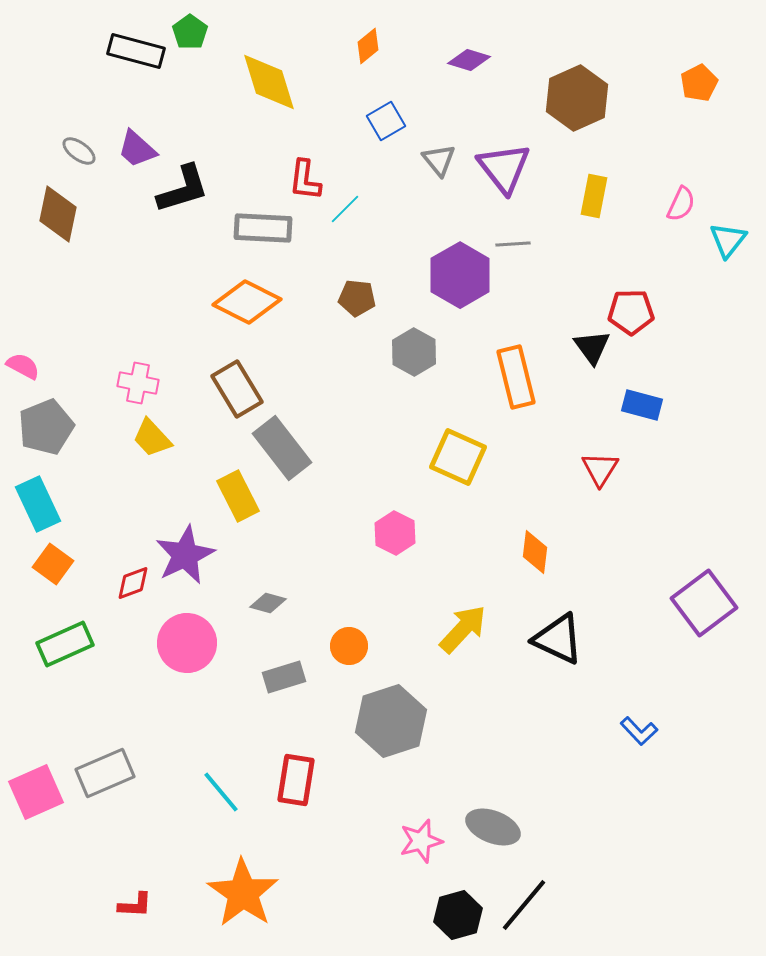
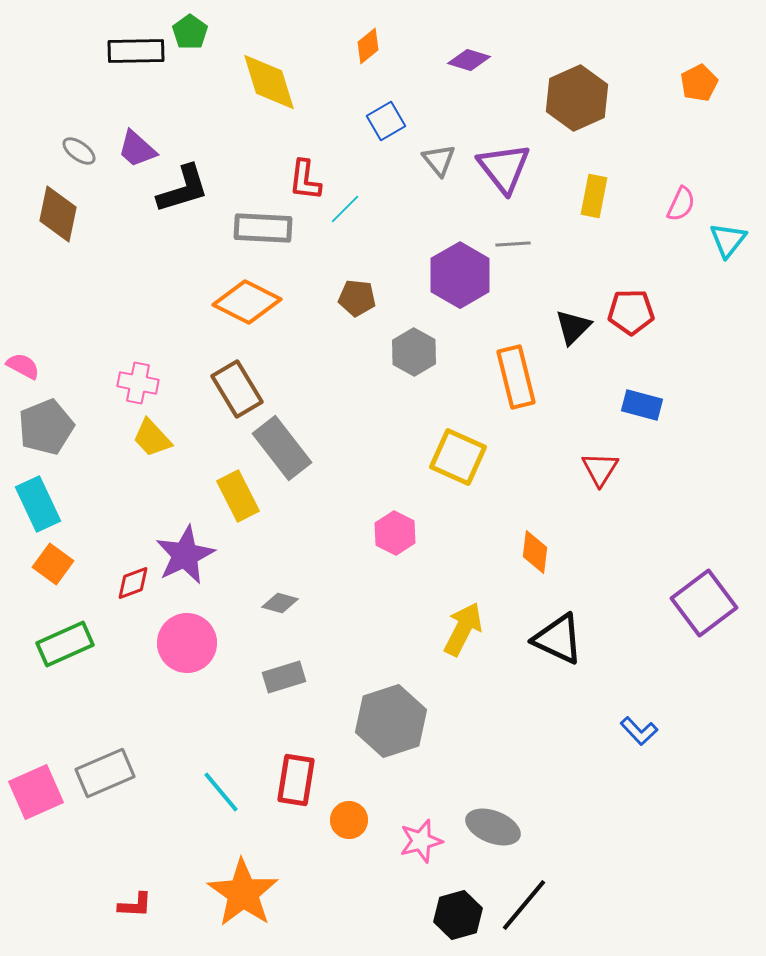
black rectangle at (136, 51): rotated 16 degrees counterclockwise
black triangle at (592, 347): moved 19 px left, 20 px up; rotated 21 degrees clockwise
gray diamond at (268, 603): moved 12 px right
yellow arrow at (463, 629): rotated 16 degrees counterclockwise
orange circle at (349, 646): moved 174 px down
